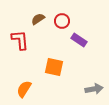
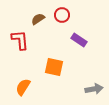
red circle: moved 6 px up
orange semicircle: moved 1 px left, 2 px up
